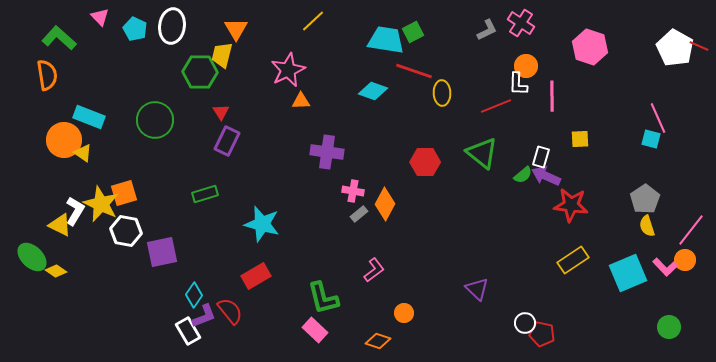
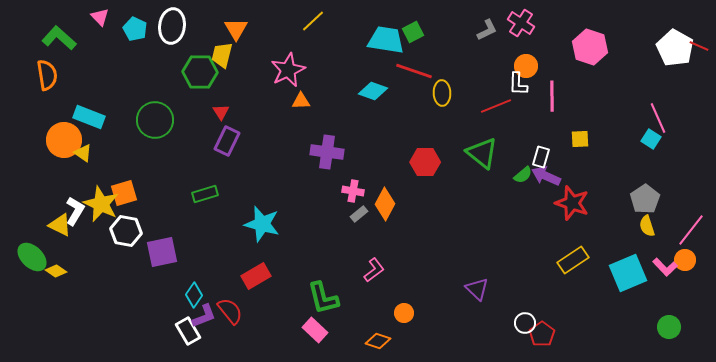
cyan square at (651, 139): rotated 18 degrees clockwise
red star at (571, 205): moved 1 px right, 2 px up; rotated 12 degrees clockwise
red pentagon at (542, 334): rotated 25 degrees clockwise
